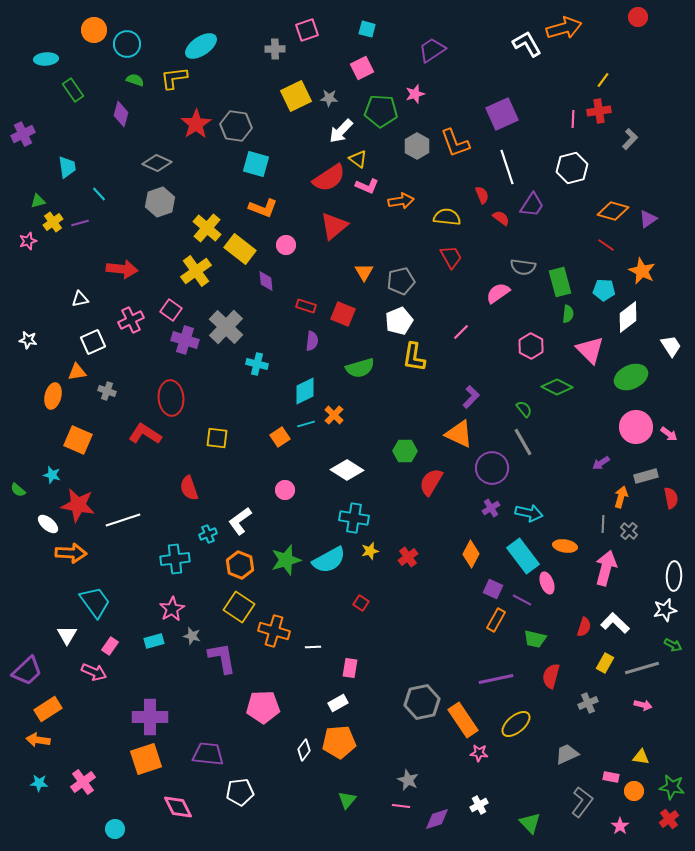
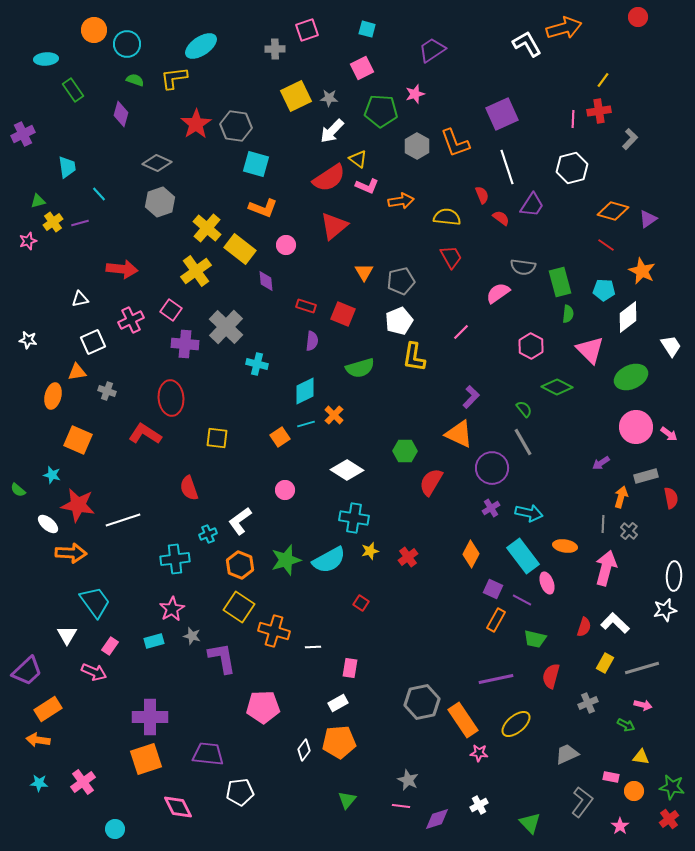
white arrow at (341, 131): moved 9 px left
purple cross at (185, 340): moved 4 px down; rotated 12 degrees counterclockwise
green arrow at (673, 645): moved 47 px left, 80 px down
